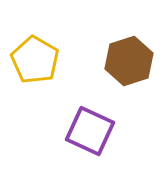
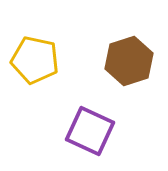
yellow pentagon: rotated 18 degrees counterclockwise
